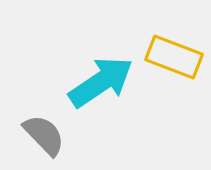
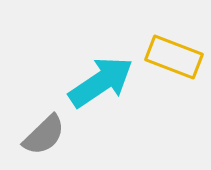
gray semicircle: rotated 90 degrees clockwise
